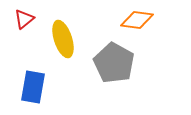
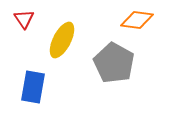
red triangle: rotated 25 degrees counterclockwise
yellow ellipse: moved 1 px left, 1 px down; rotated 45 degrees clockwise
